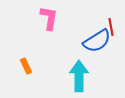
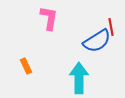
cyan arrow: moved 2 px down
